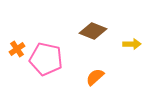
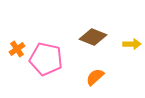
brown diamond: moved 6 px down
